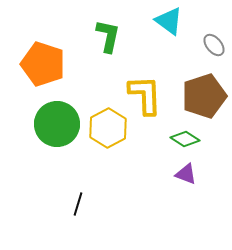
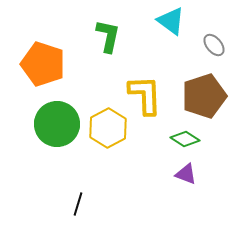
cyan triangle: moved 2 px right
